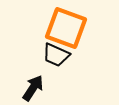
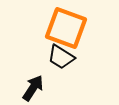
black trapezoid: moved 5 px right, 2 px down; rotated 8 degrees clockwise
